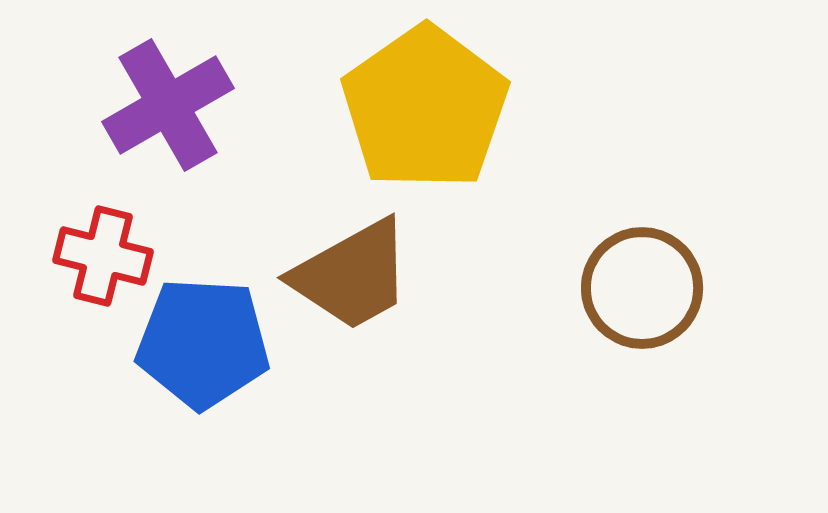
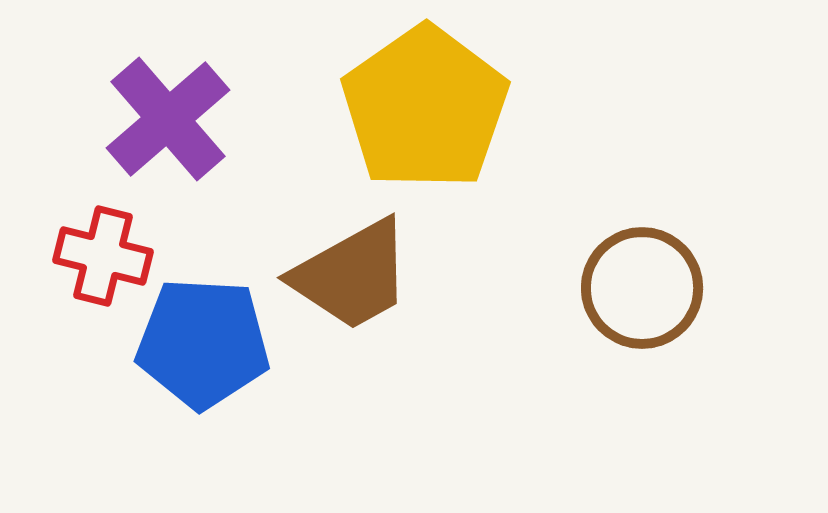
purple cross: moved 14 px down; rotated 11 degrees counterclockwise
